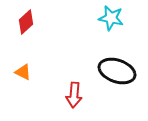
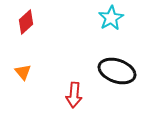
cyan star: rotated 30 degrees clockwise
orange triangle: rotated 24 degrees clockwise
